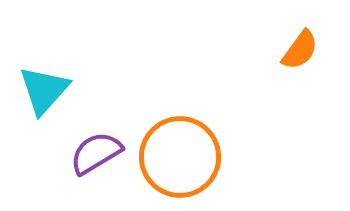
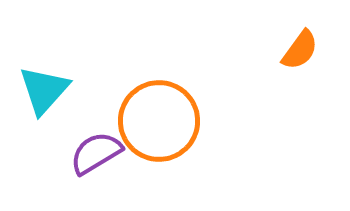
orange circle: moved 21 px left, 36 px up
